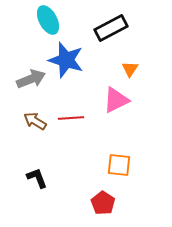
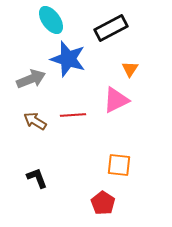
cyan ellipse: moved 3 px right; rotated 8 degrees counterclockwise
blue star: moved 2 px right, 1 px up
red line: moved 2 px right, 3 px up
